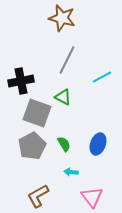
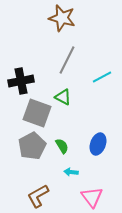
green semicircle: moved 2 px left, 2 px down
